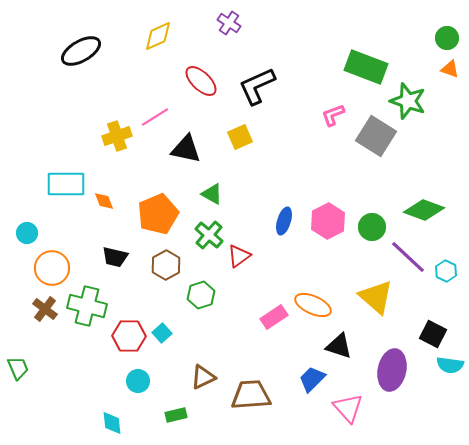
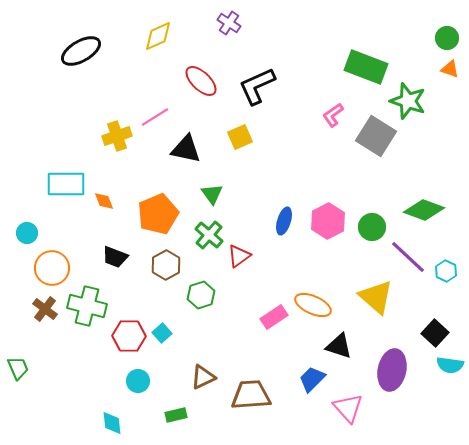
pink L-shape at (333, 115): rotated 15 degrees counterclockwise
green triangle at (212, 194): rotated 25 degrees clockwise
black trapezoid at (115, 257): rotated 8 degrees clockwise
black square at (433, 334): moved 2 px right, 1 px up; rotated 16 degrees clockwise
